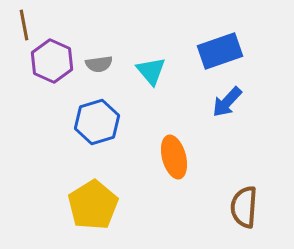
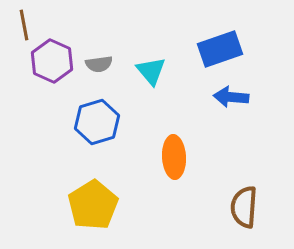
blue rectangle: moved 2 px up
blue arrow: moved 4 px right, 5 px up; rotated 52 degrees clockwise
orange ellipse: rotated 12 degrees clockwise
